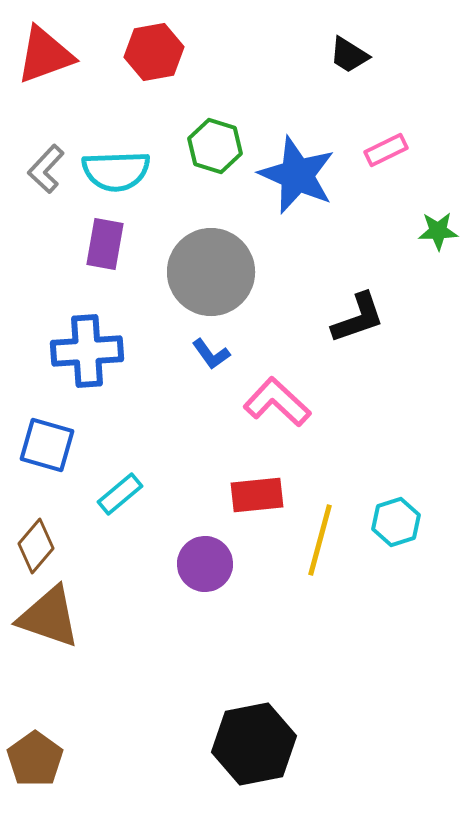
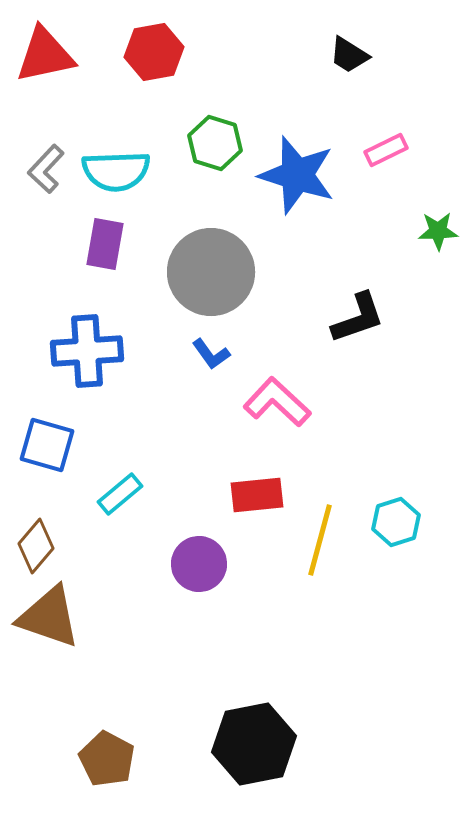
red triangle: rotated 8 degrees clockwise
green hexagon: moved 3 px up
blue star: rotated 6 degrees counterclockwise
purple circle: moved 6 px left
brown pentagon: moved 72 px right; rotated 8 degrees counterclockwise
